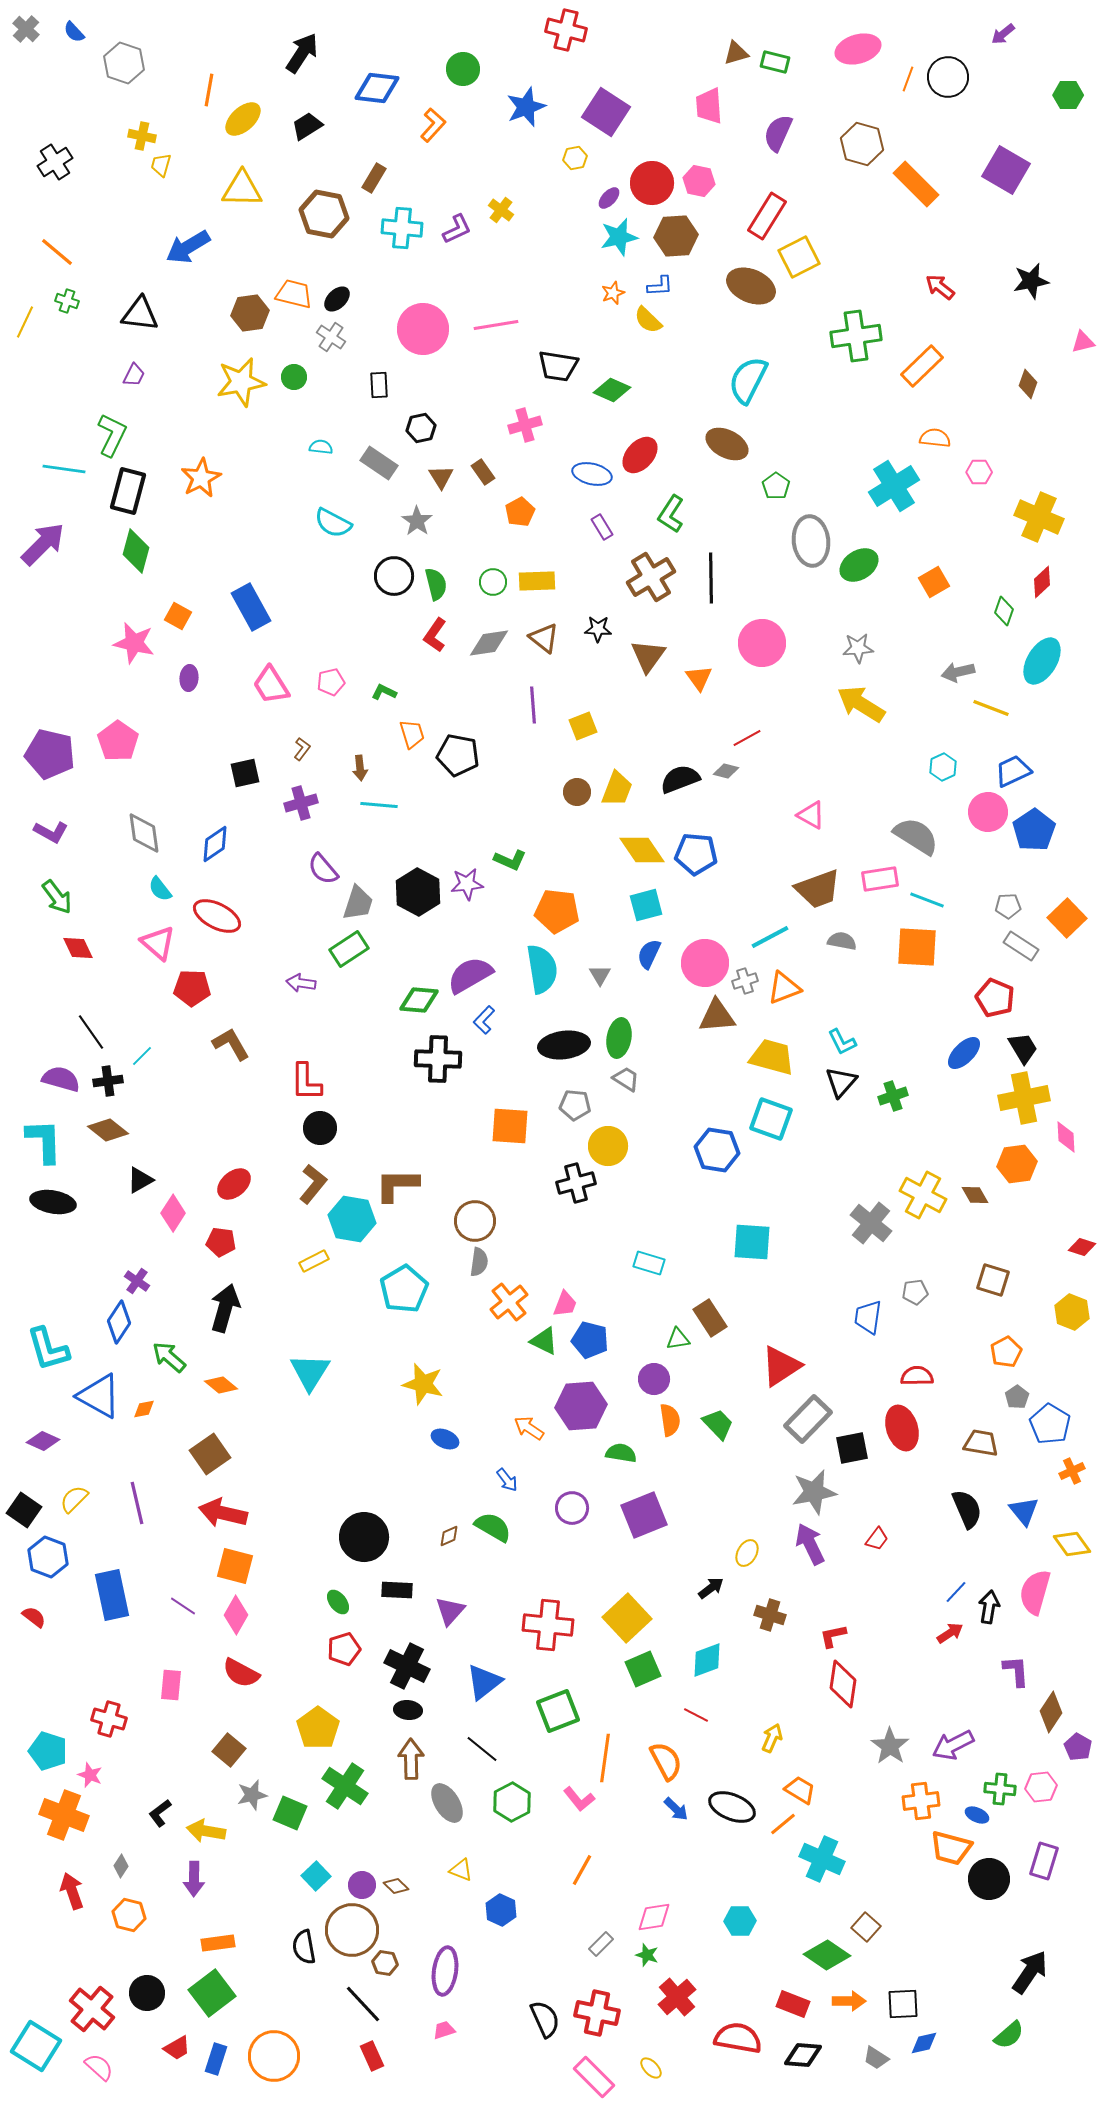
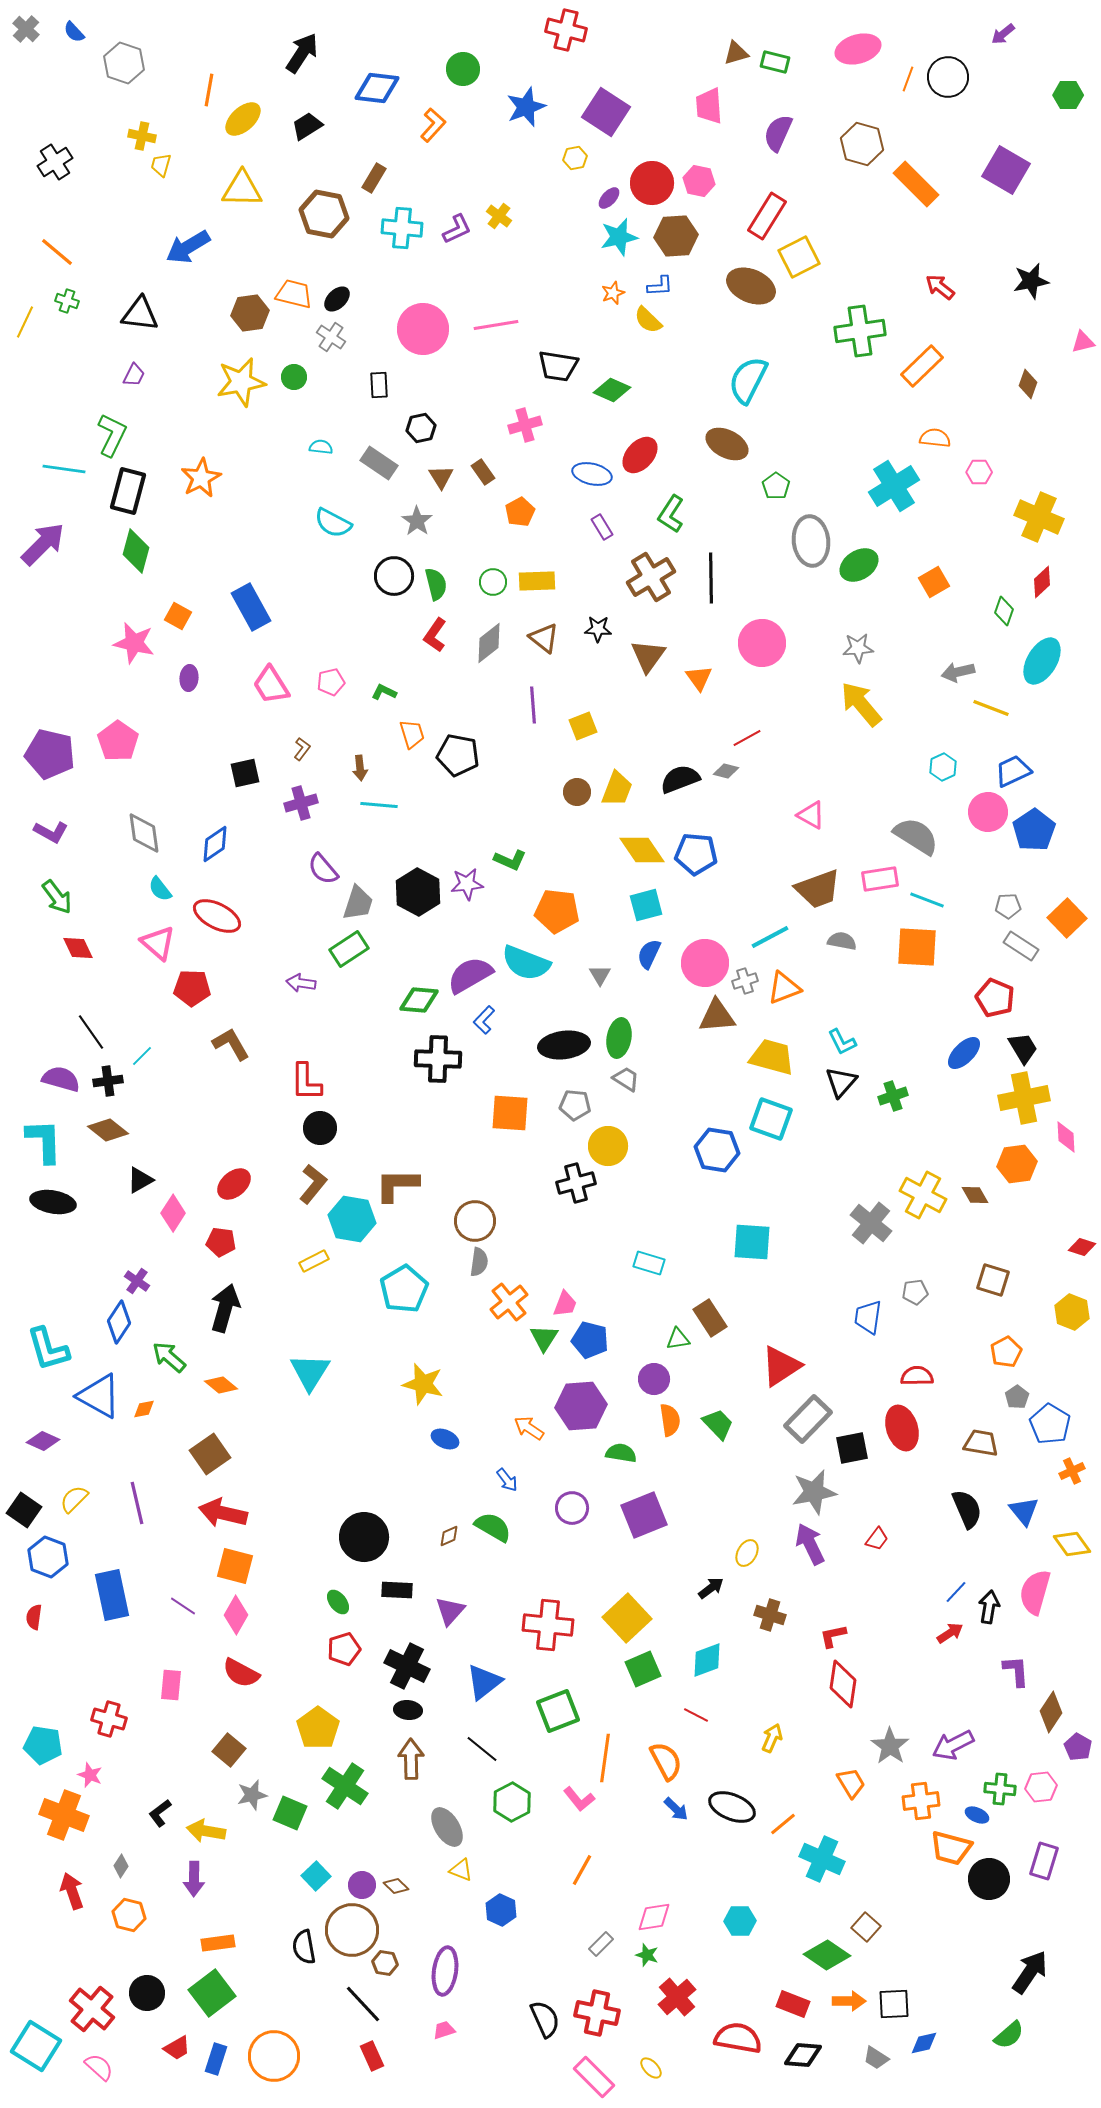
yellow cross at (501, 210): moved 2 px left, 6 px down
green cross at (856, 336): moved 4 px right, 5 px up
gray diamond at (489, 643): rotated 30 degrees counterclockwise
yellow arrow at (861, 704): rotated 18 degrees clockwise
cyan semicircle at (542, 969): moved 16 px left, 6 px up; rotated 120 degrees clockwise
orange square at (510, 1126): moved 13 px up
green triangle at (544, 1341): moved 3 px up; rotated 36 degrees clockwise
red semicircle at (34, 1617): rotated 120 degrees counterclockwise
cyan pentagon at (48, 1751): moved 5 px left, 6 px up; rotated 9 degrees counterclockwise
orange trapezoid at (800, 1790): moved 51 px right, 7 px up; rotated 28 degrees clockwise
gray ellipse at (447, 1803): moved 24 px down
black square at (903, 2004): moved 9 px left
